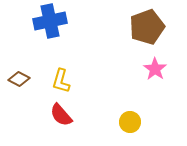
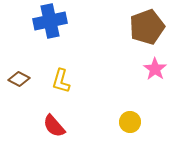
red semicircle: moved 7 px left, 11 px down
